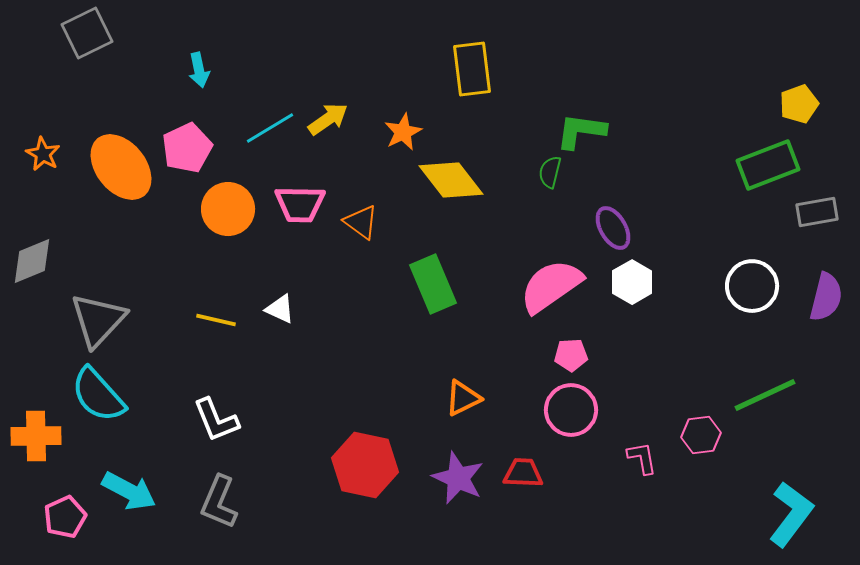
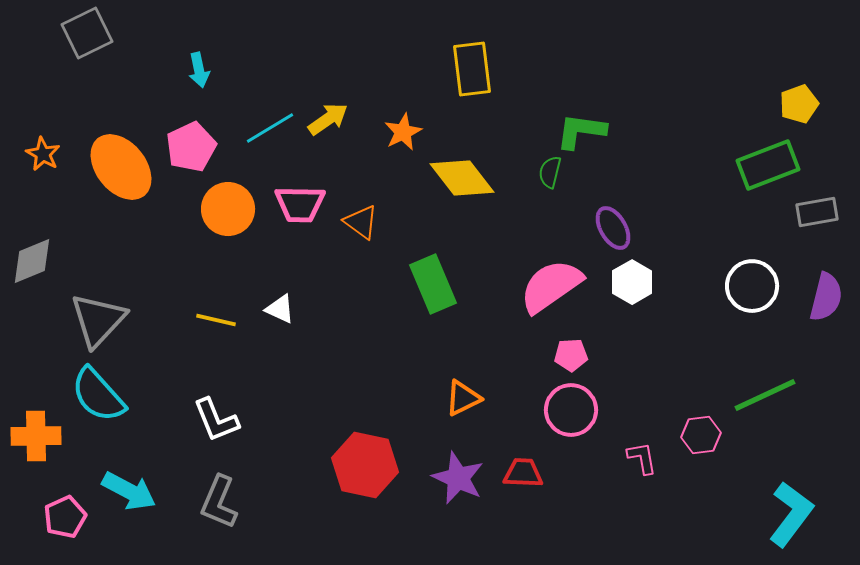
pink pentagon at (187, 148): moved 4 px right, 1 px up
yellow diamond at (451, 180): moved 11 px right, 2 px up
